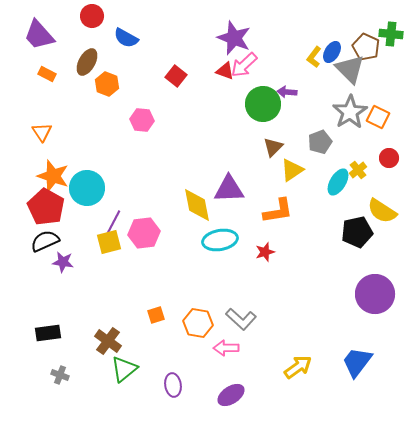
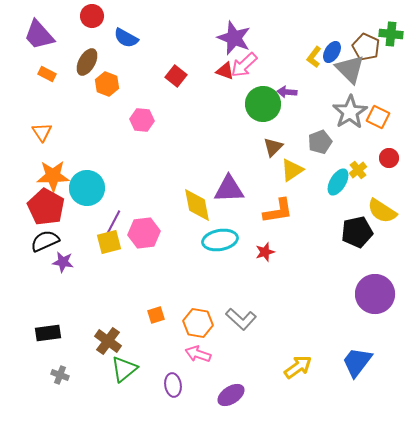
orange star at (53, 176): rotated 20 degrees counterclockwise
pink arrow at (226, 348): moved 28 px left, 6 px down; rotated 20 degrees clockwise
